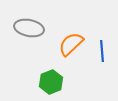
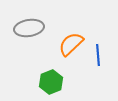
gray ellipse: rotated 20 degrees counterclockwise
blue line: moved 4 px left, 4 px down
